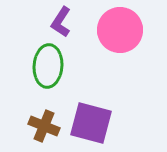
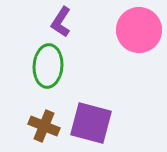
pink circle: moved 19 px right
